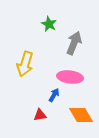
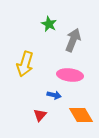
gray arrow: moved 1 px left, 3 px up
pink ellipse: moved 2 px up
blue arrow: rotated 72 degrees clockwise
red triangle: rotated 40 degrees counterclockwise
